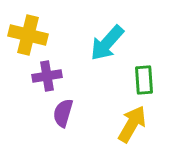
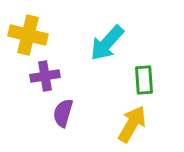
purple cross: moved 2 px left
